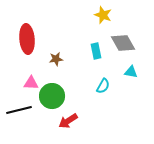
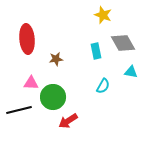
green circle: moved 1 px right, 1 px down
